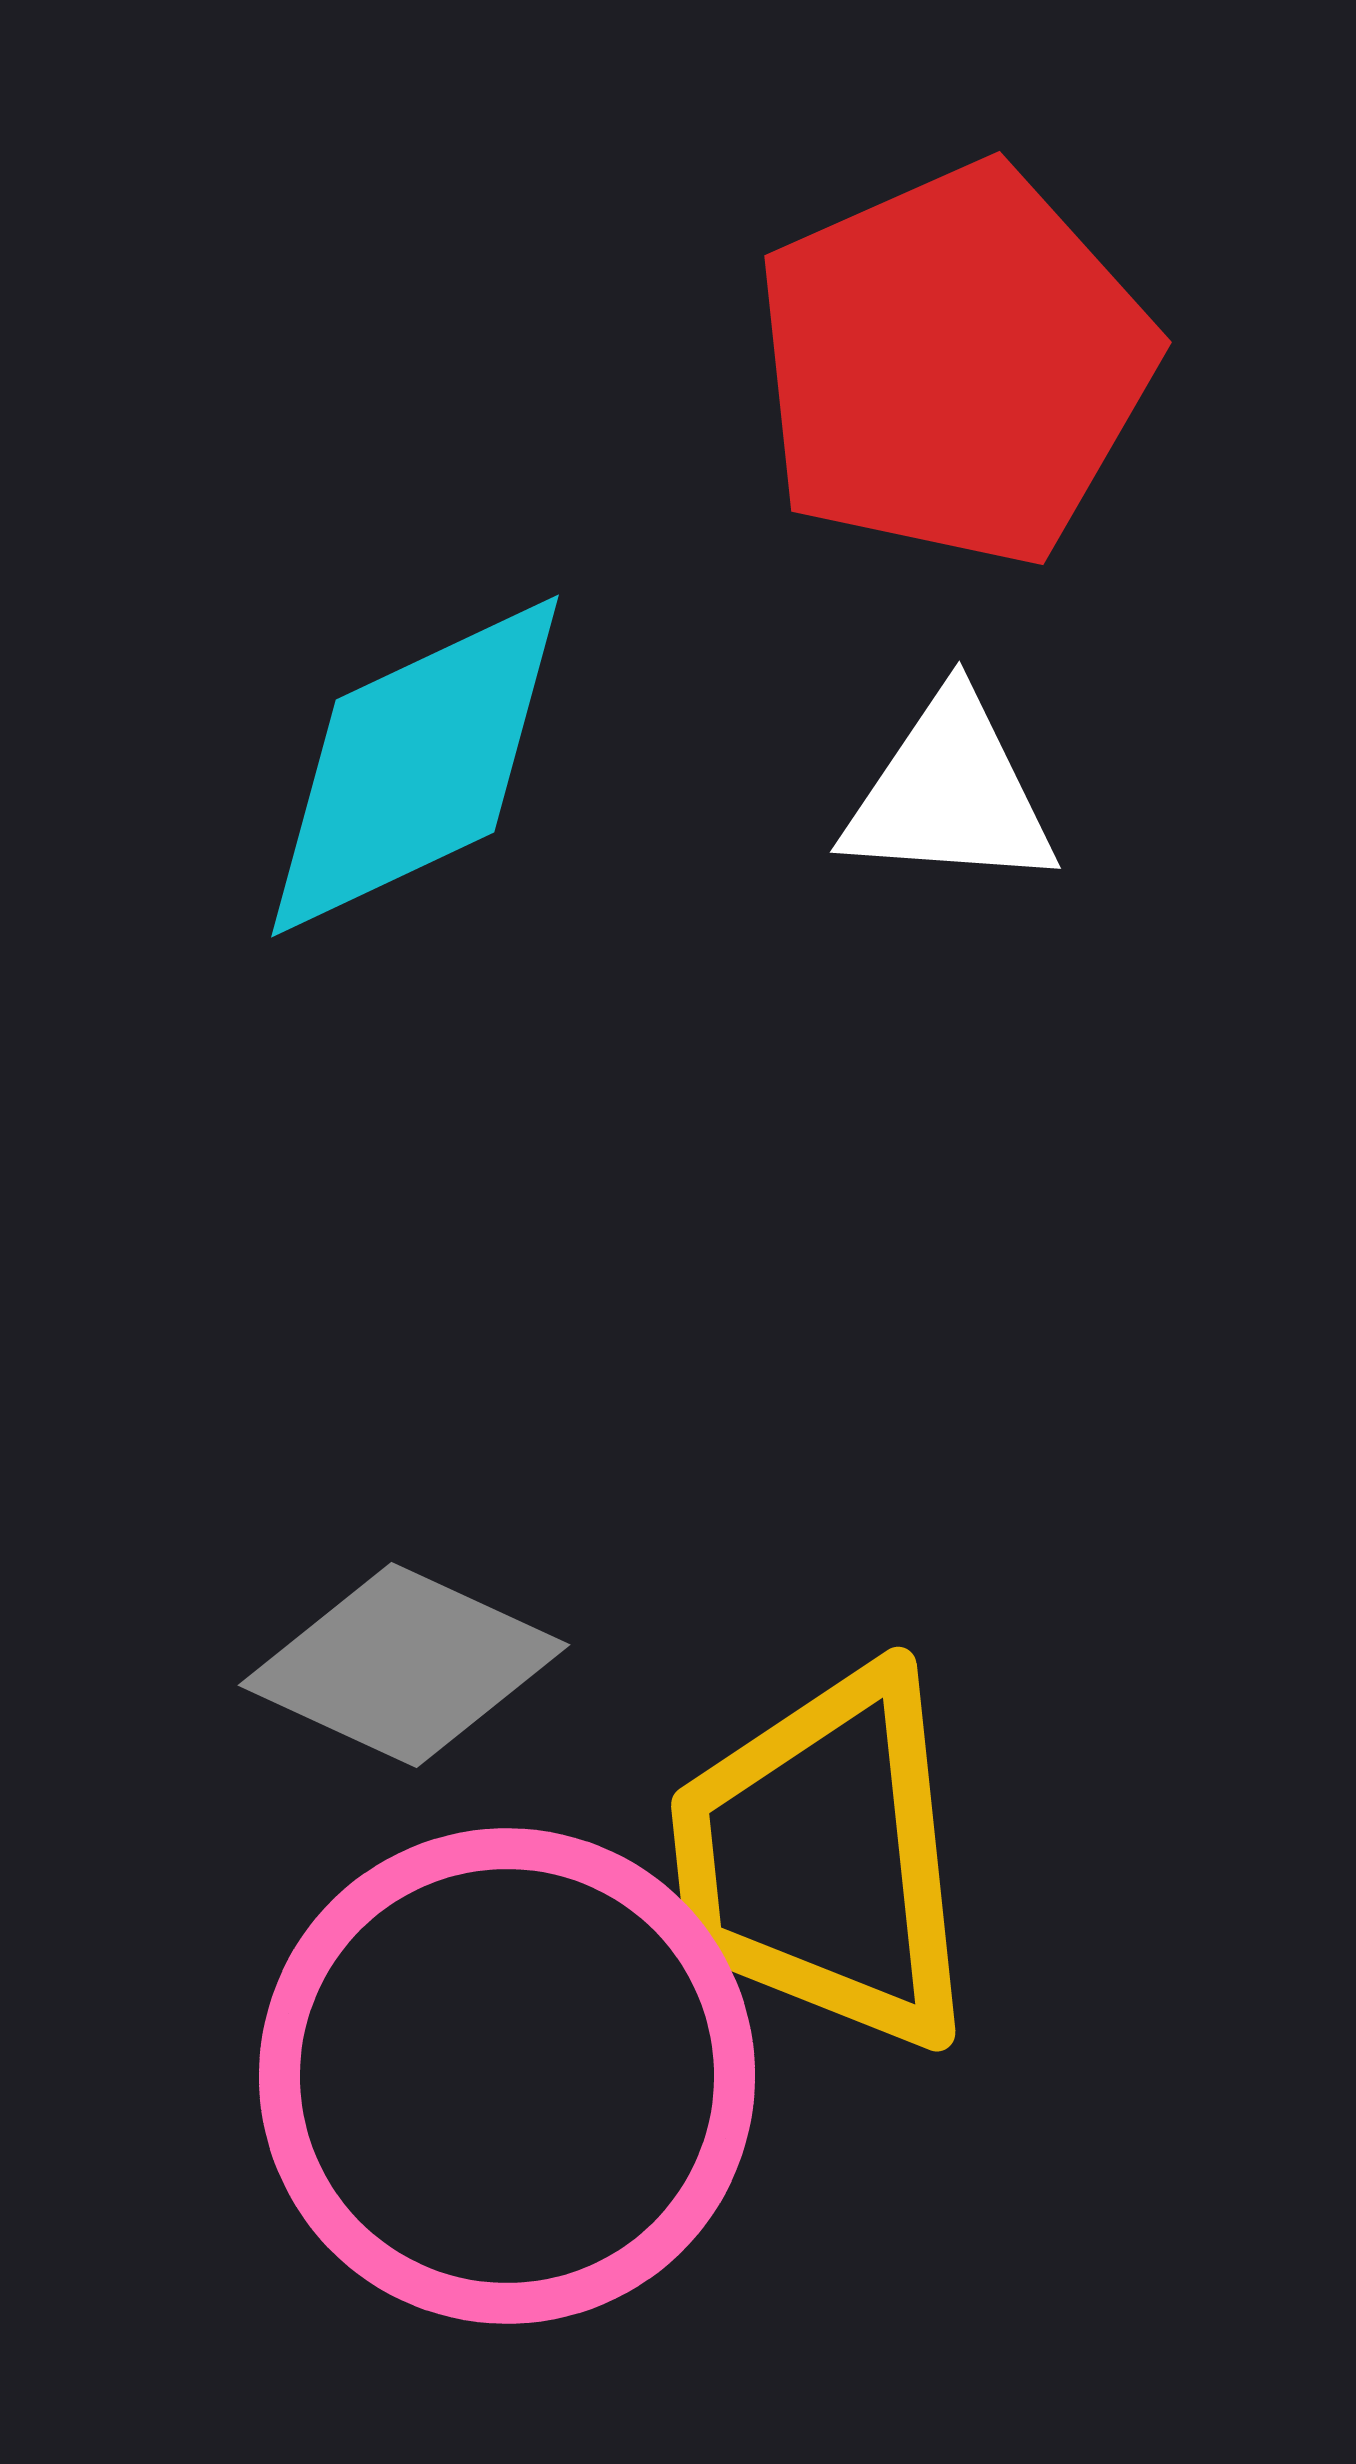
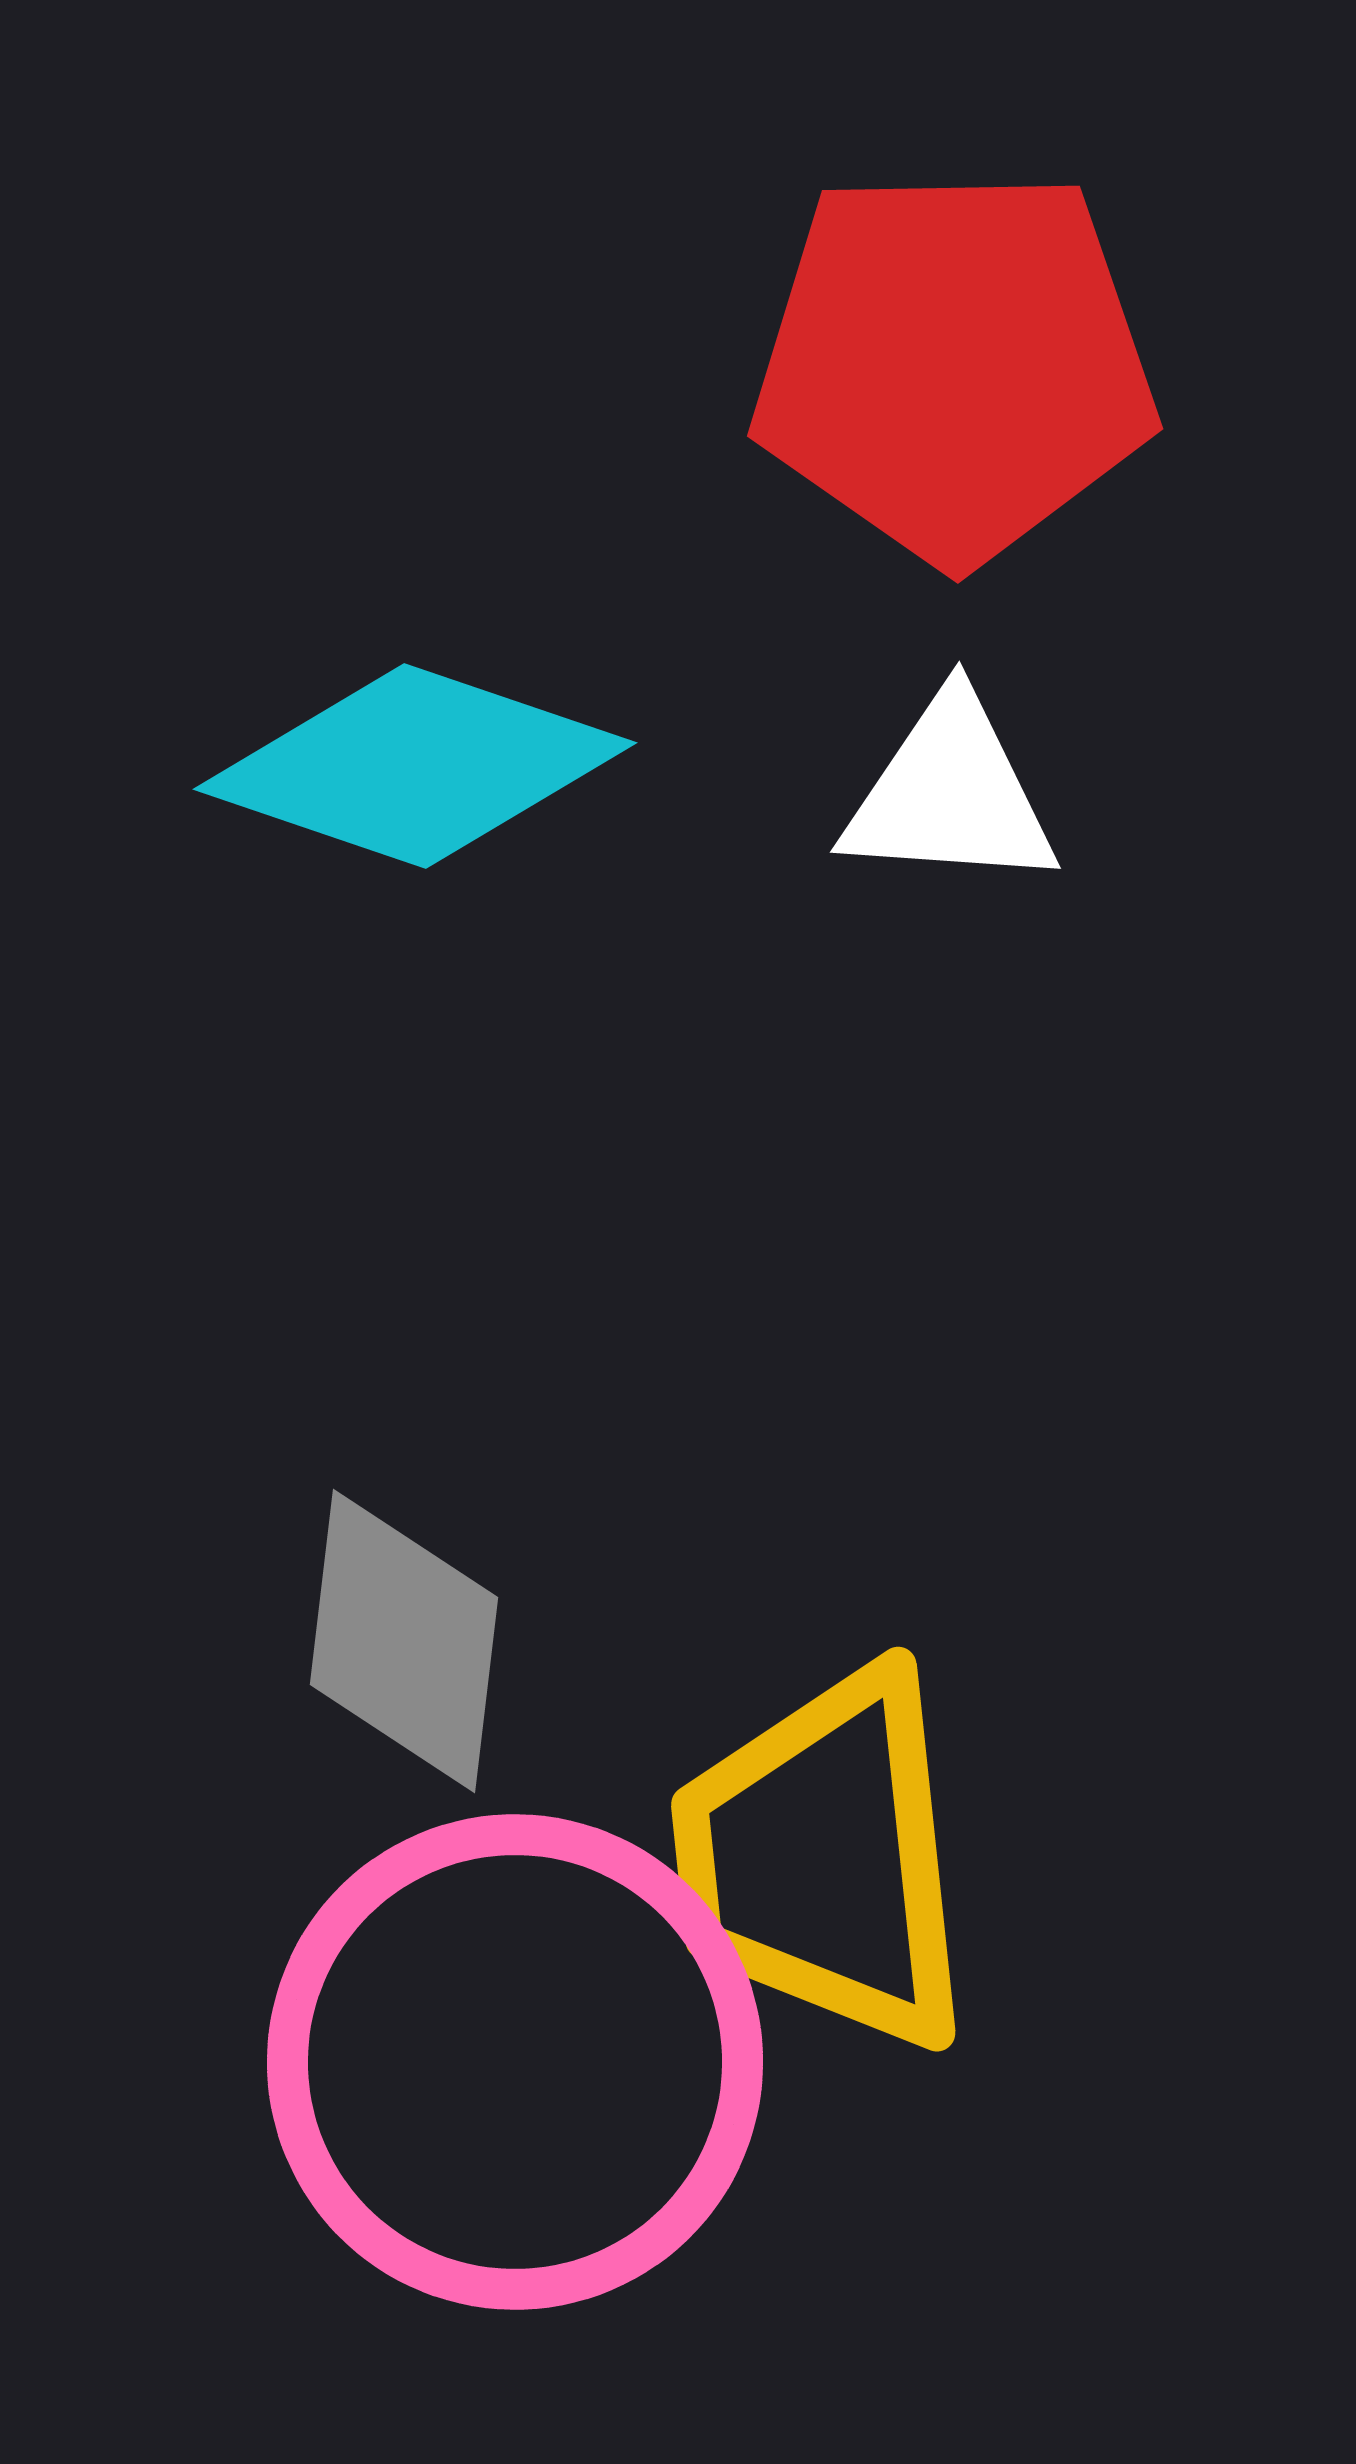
red pentagon: rotated 23 degrees clockwise
cyan diamond: rotated 44 degrees clockwise
gray diamond: moved 24 px up; rotated 72 degrees clockwise
pink circle: moved 8 px right, 14 px up
